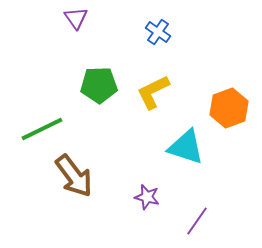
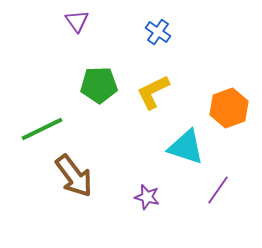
purple triangle: moved 1 px right, 3 px down
purple line: moved 21 px right, 31 px up
